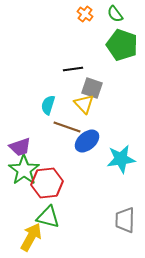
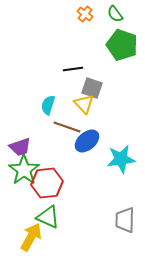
green triangle: rotated 10 degrees clockwise
